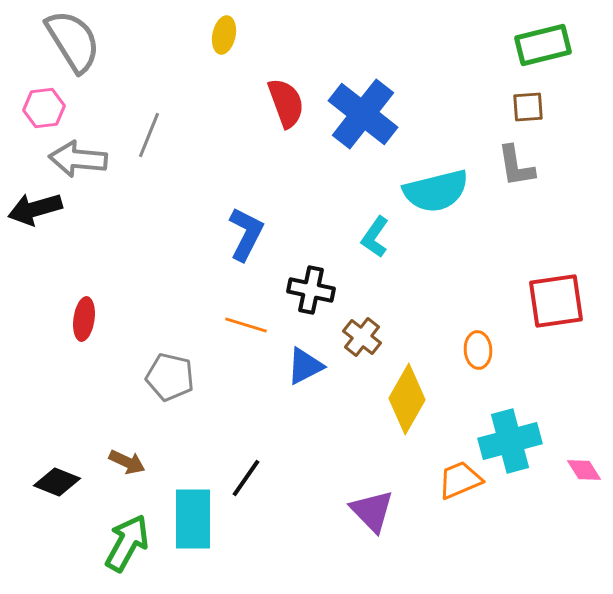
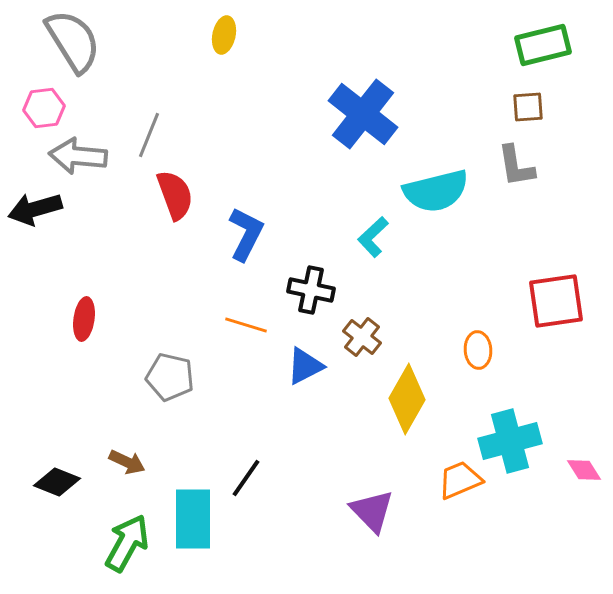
red semicircle: moved 111 px left, 92 px down
gray arrow: moved 3 px up
cyan L-shape: moved 2 px left; rotated 12 degrees clockwise
